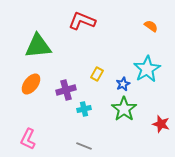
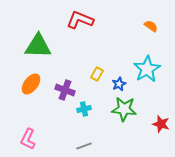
red L-shape: moved 2 px left, 1 px up
green triangle: rotated 8 degrees clockwise
blue star: moved 4 px left
purple cross: moved 1 px left; rotated 36 degrees clockwise
green star: rotated 30 degrees counterclockwise
gray line: rotated 42 degrees counterclockwise
